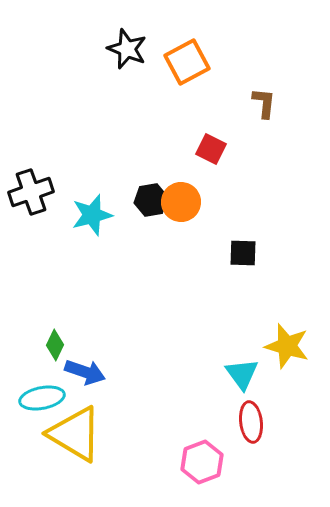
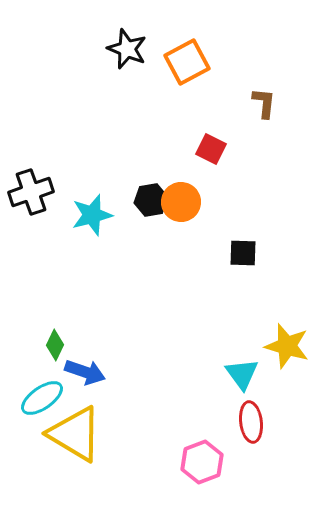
cyan ellipse: rotated 24 degrees counterclockwise
